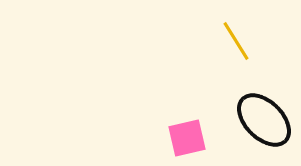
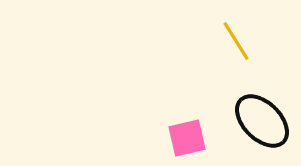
black ellipse: moved 2 px left, 1 px down
